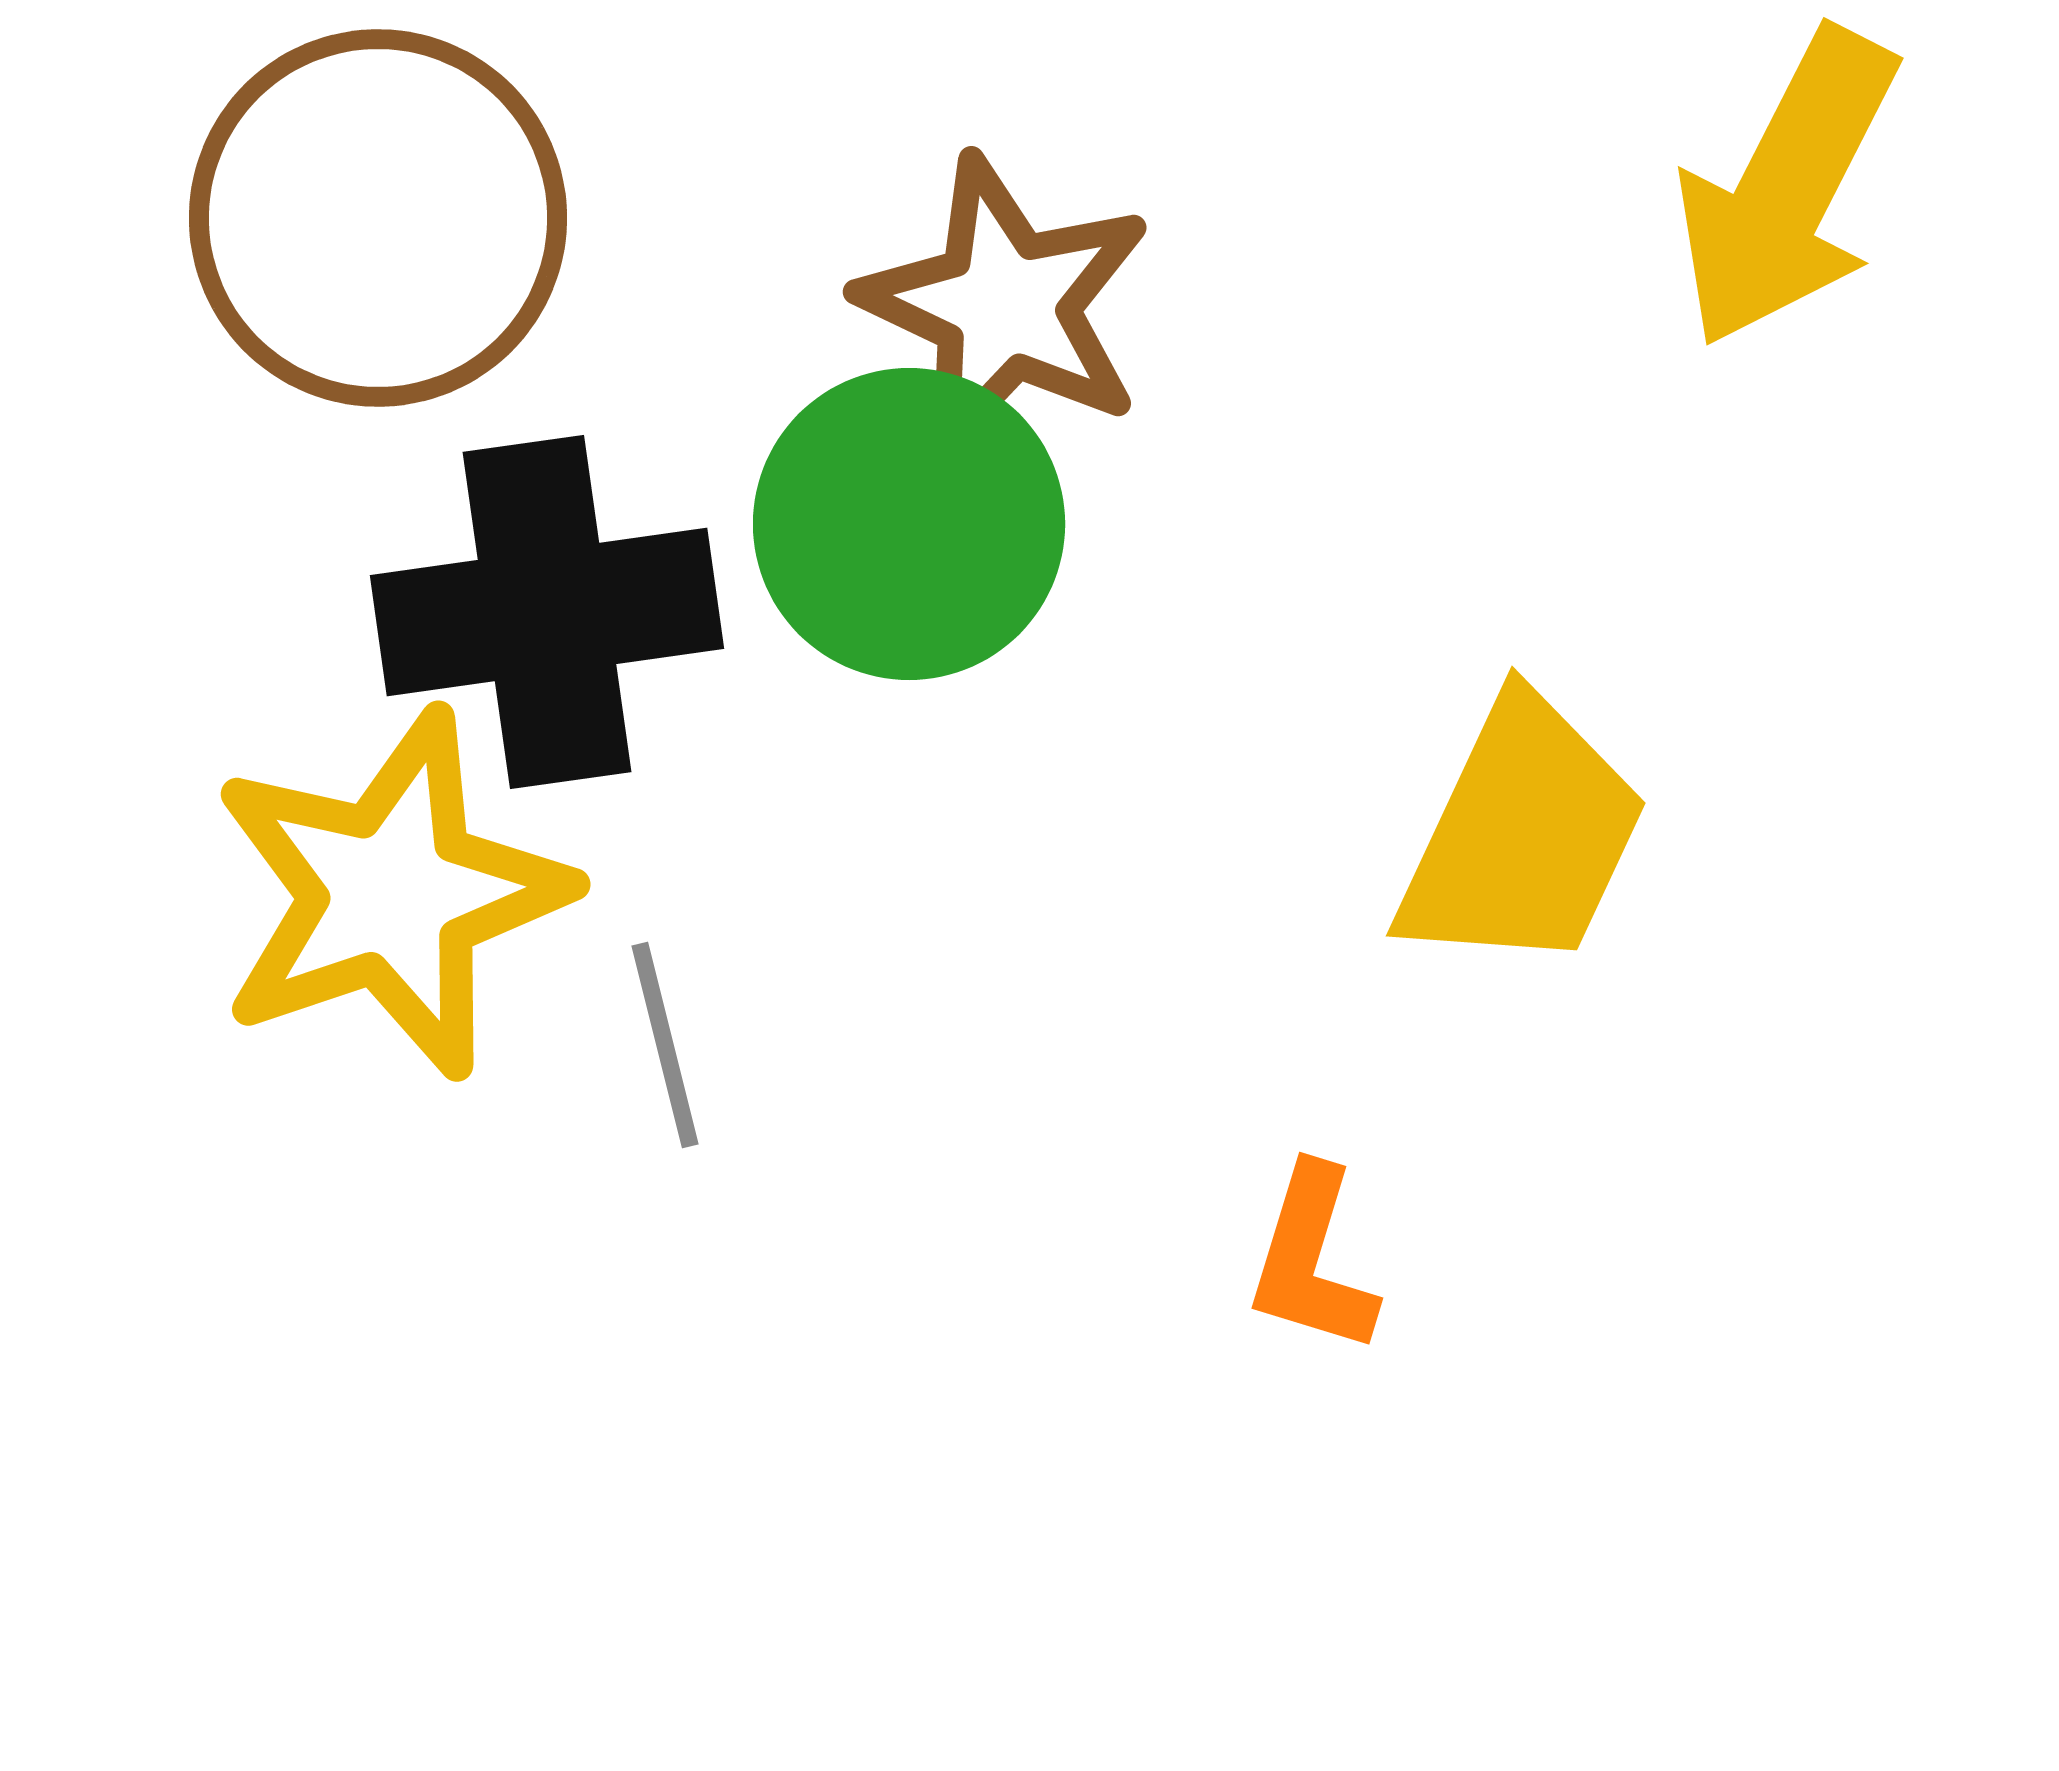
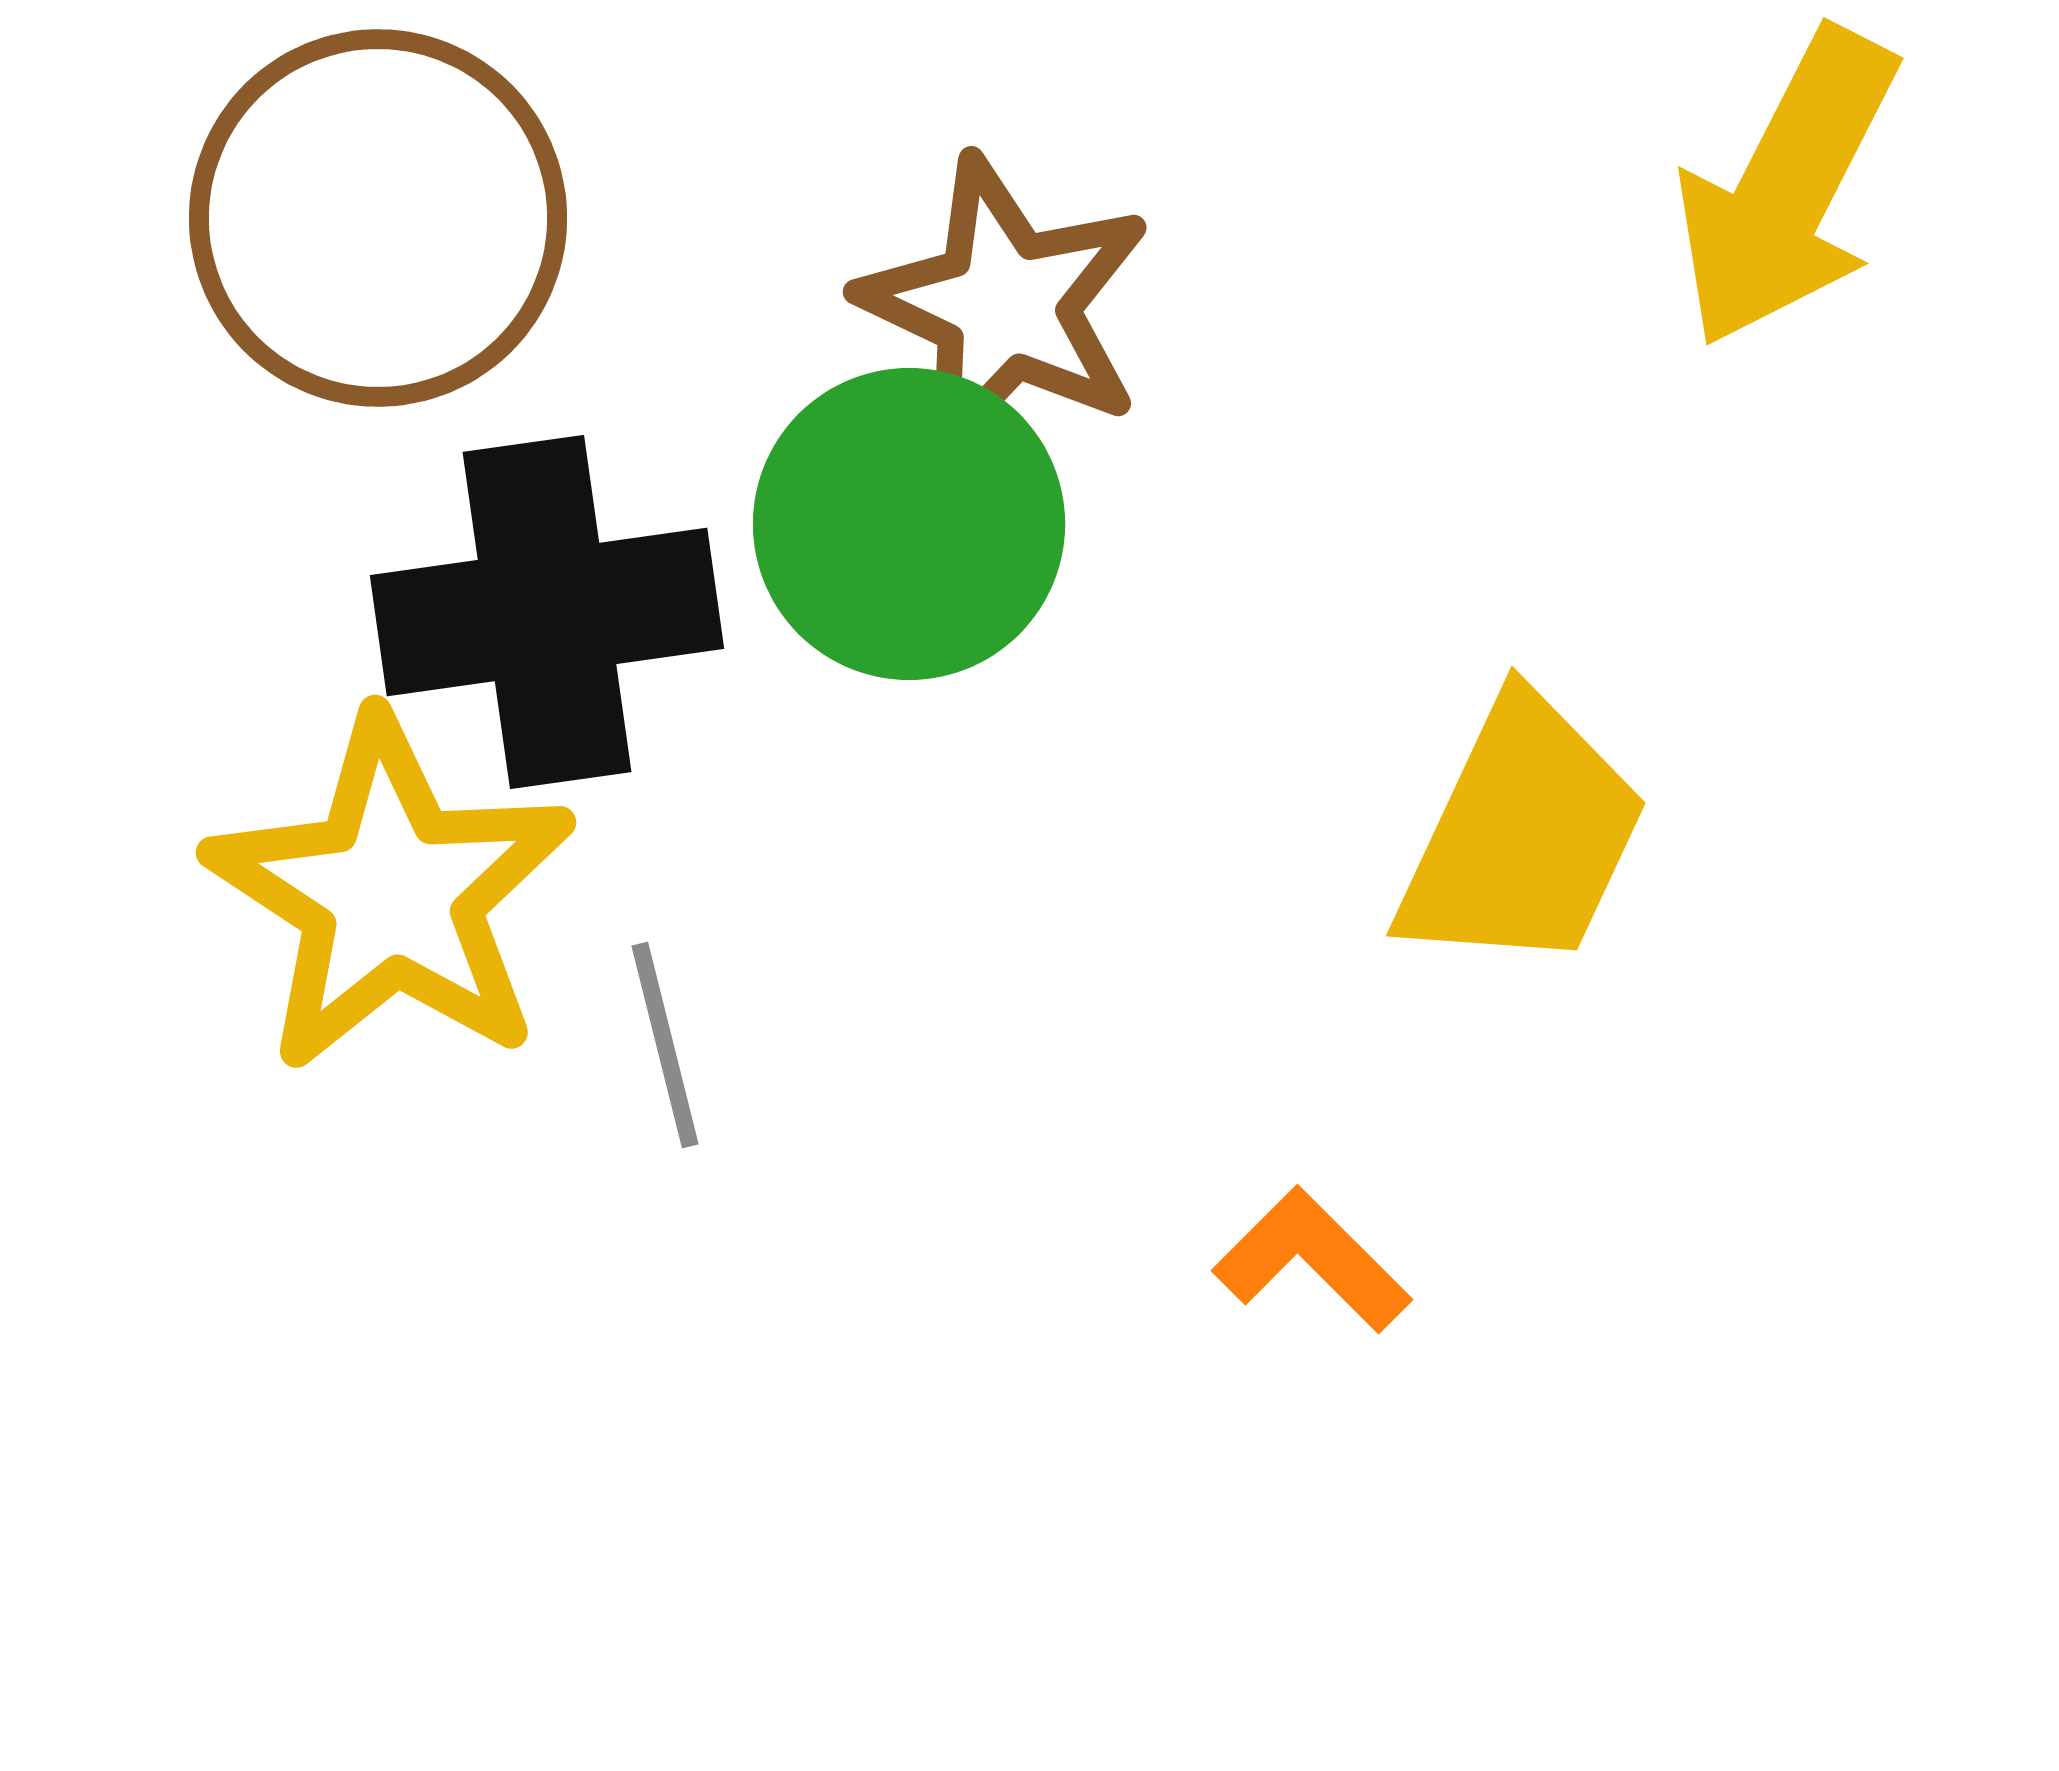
yellow star: rotated 20 degrees counterclockwise
orange L-shape: rotated 118 degrees clockwise
